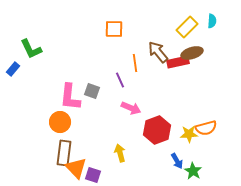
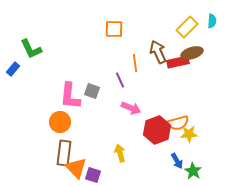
brown arrow: rotated 15 degrees clockwise
pink L-shape: moved 1 px up
orange semicircle: moved 28 px left, 5 px up
